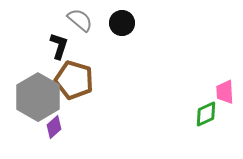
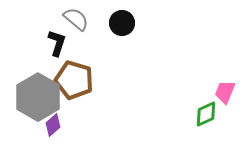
gray semicircle: moved 4 px left, 1 px up
black L-shape: moved 2 px left, 3 px up
pink trapezoid: rotated 25 degrees clockwise
purple diamond: moved 1 px left, 2 px up
